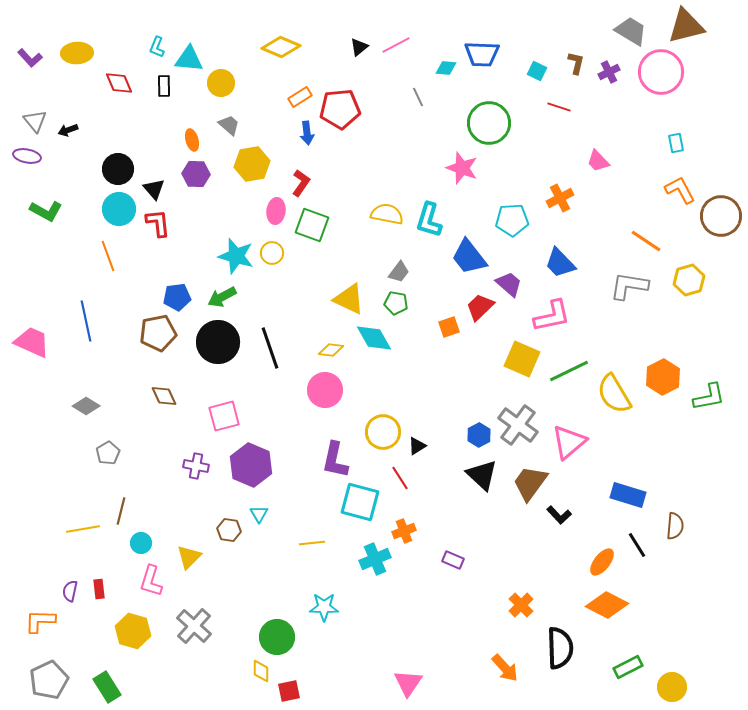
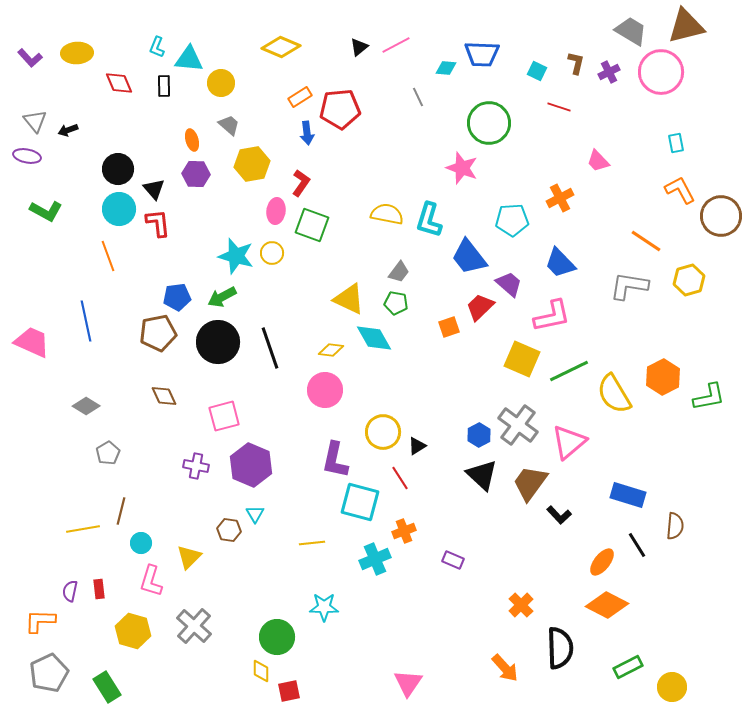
cyan triangle at (259, 514): moved 4 px left
gray pentagon at (49, 680): moved 7 px up
